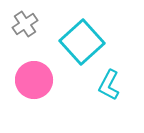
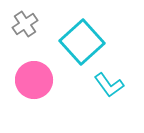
cyan L-shape: rotated 64 degrees counterclockwise
